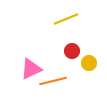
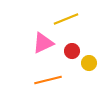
pink triangle: moved 12 px right, 26 px up
orange line: moved 5 px left, 1 px up
